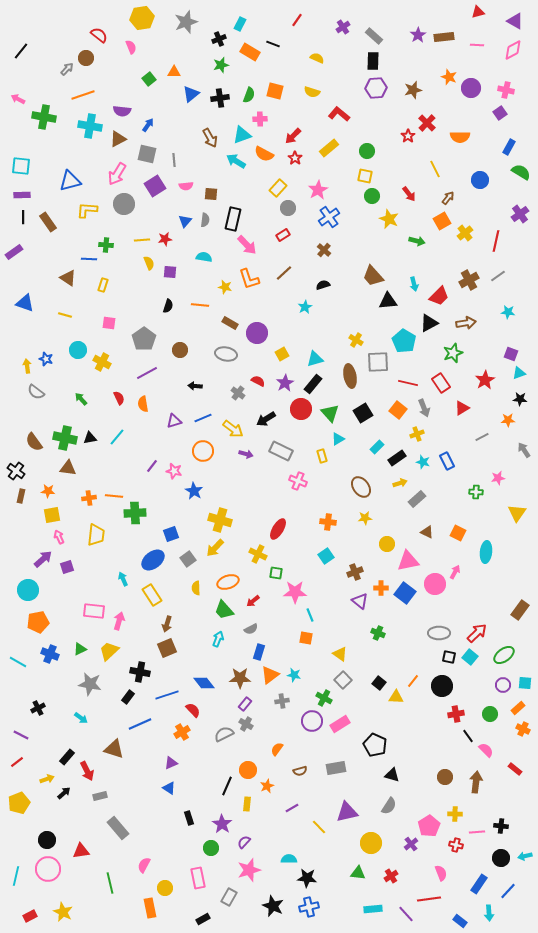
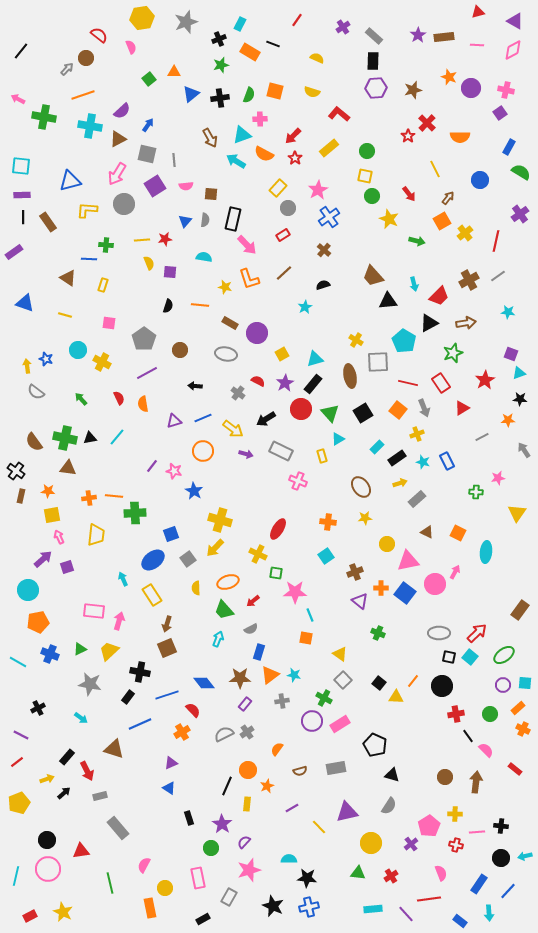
purple semicircle at (122, 111): rotated 48 degrees counterclockwise
gray cross at (246, 724): moved 1 px right, 8 px down; rotated 24 degrees clockwise
